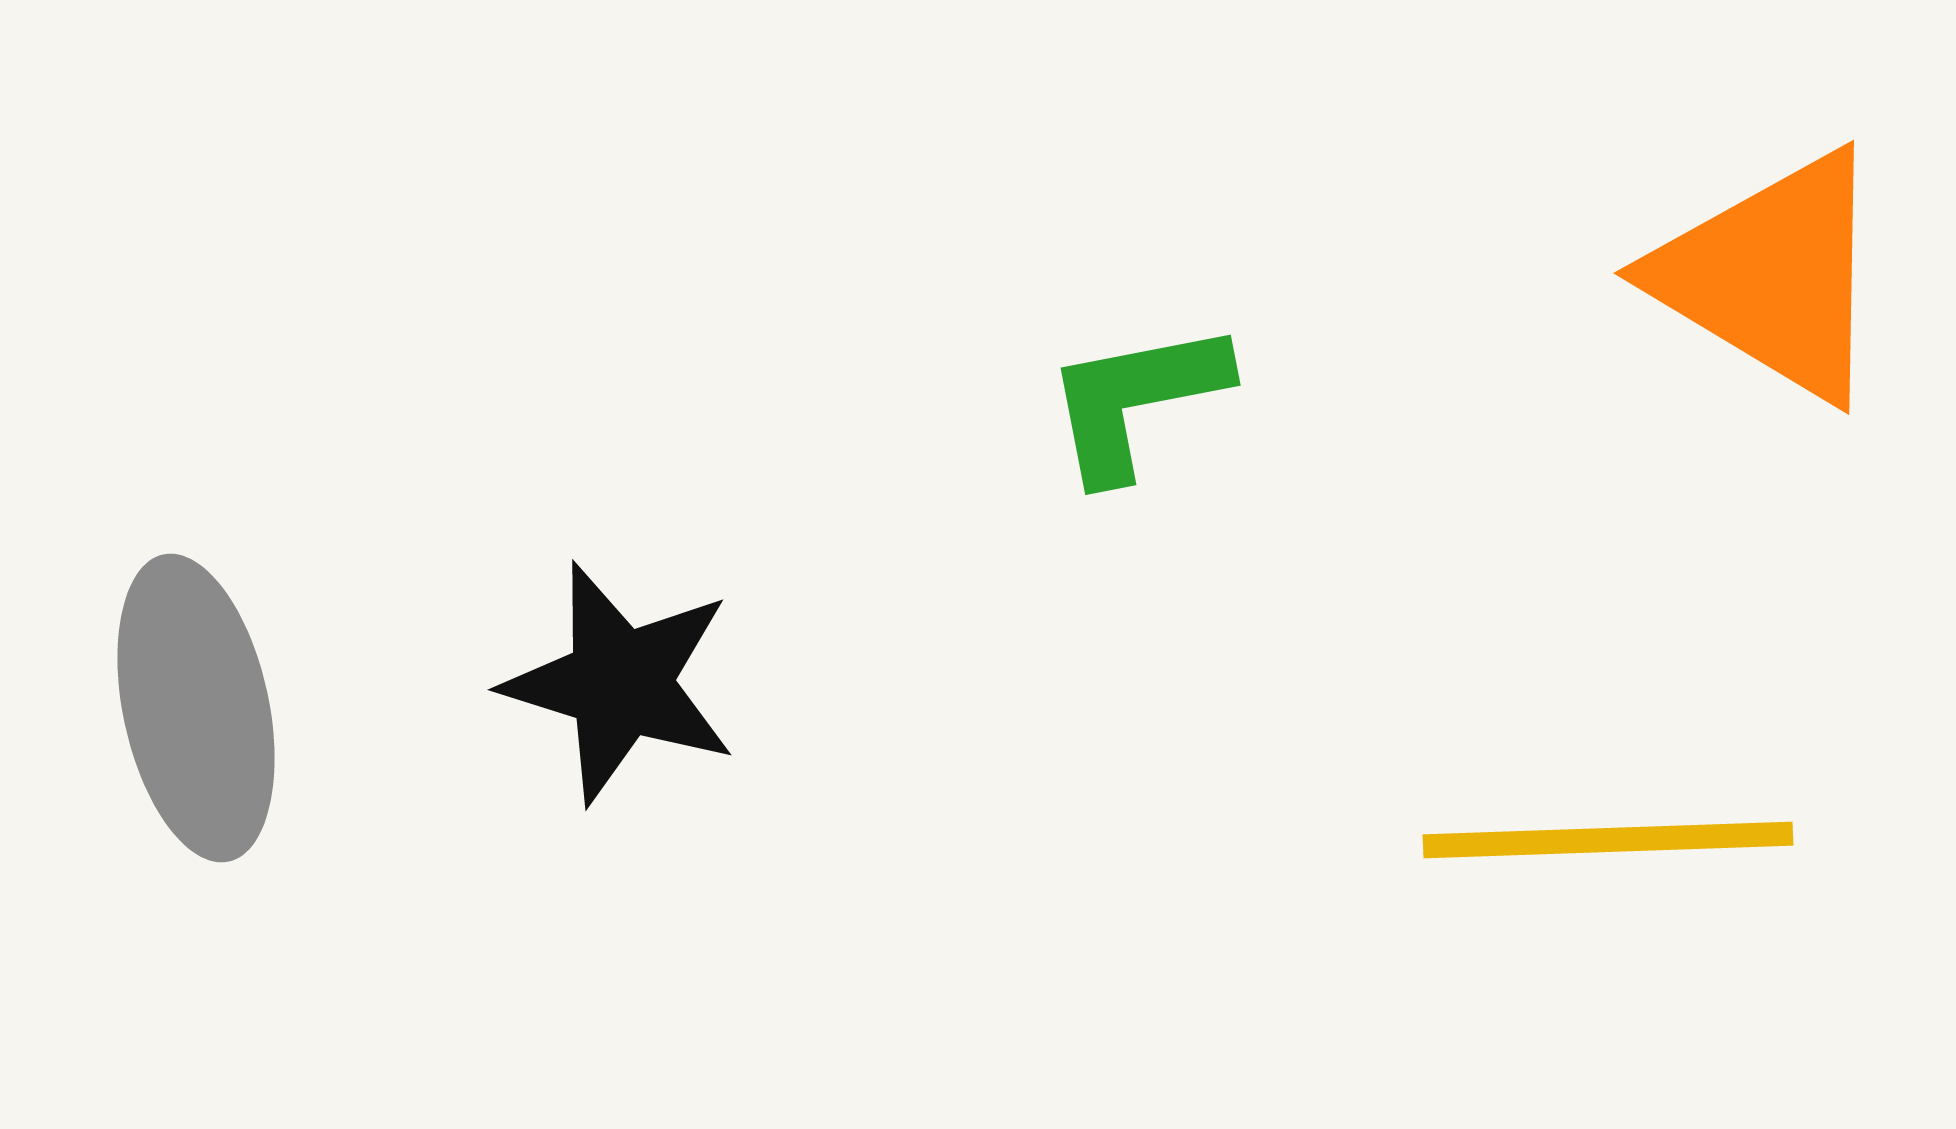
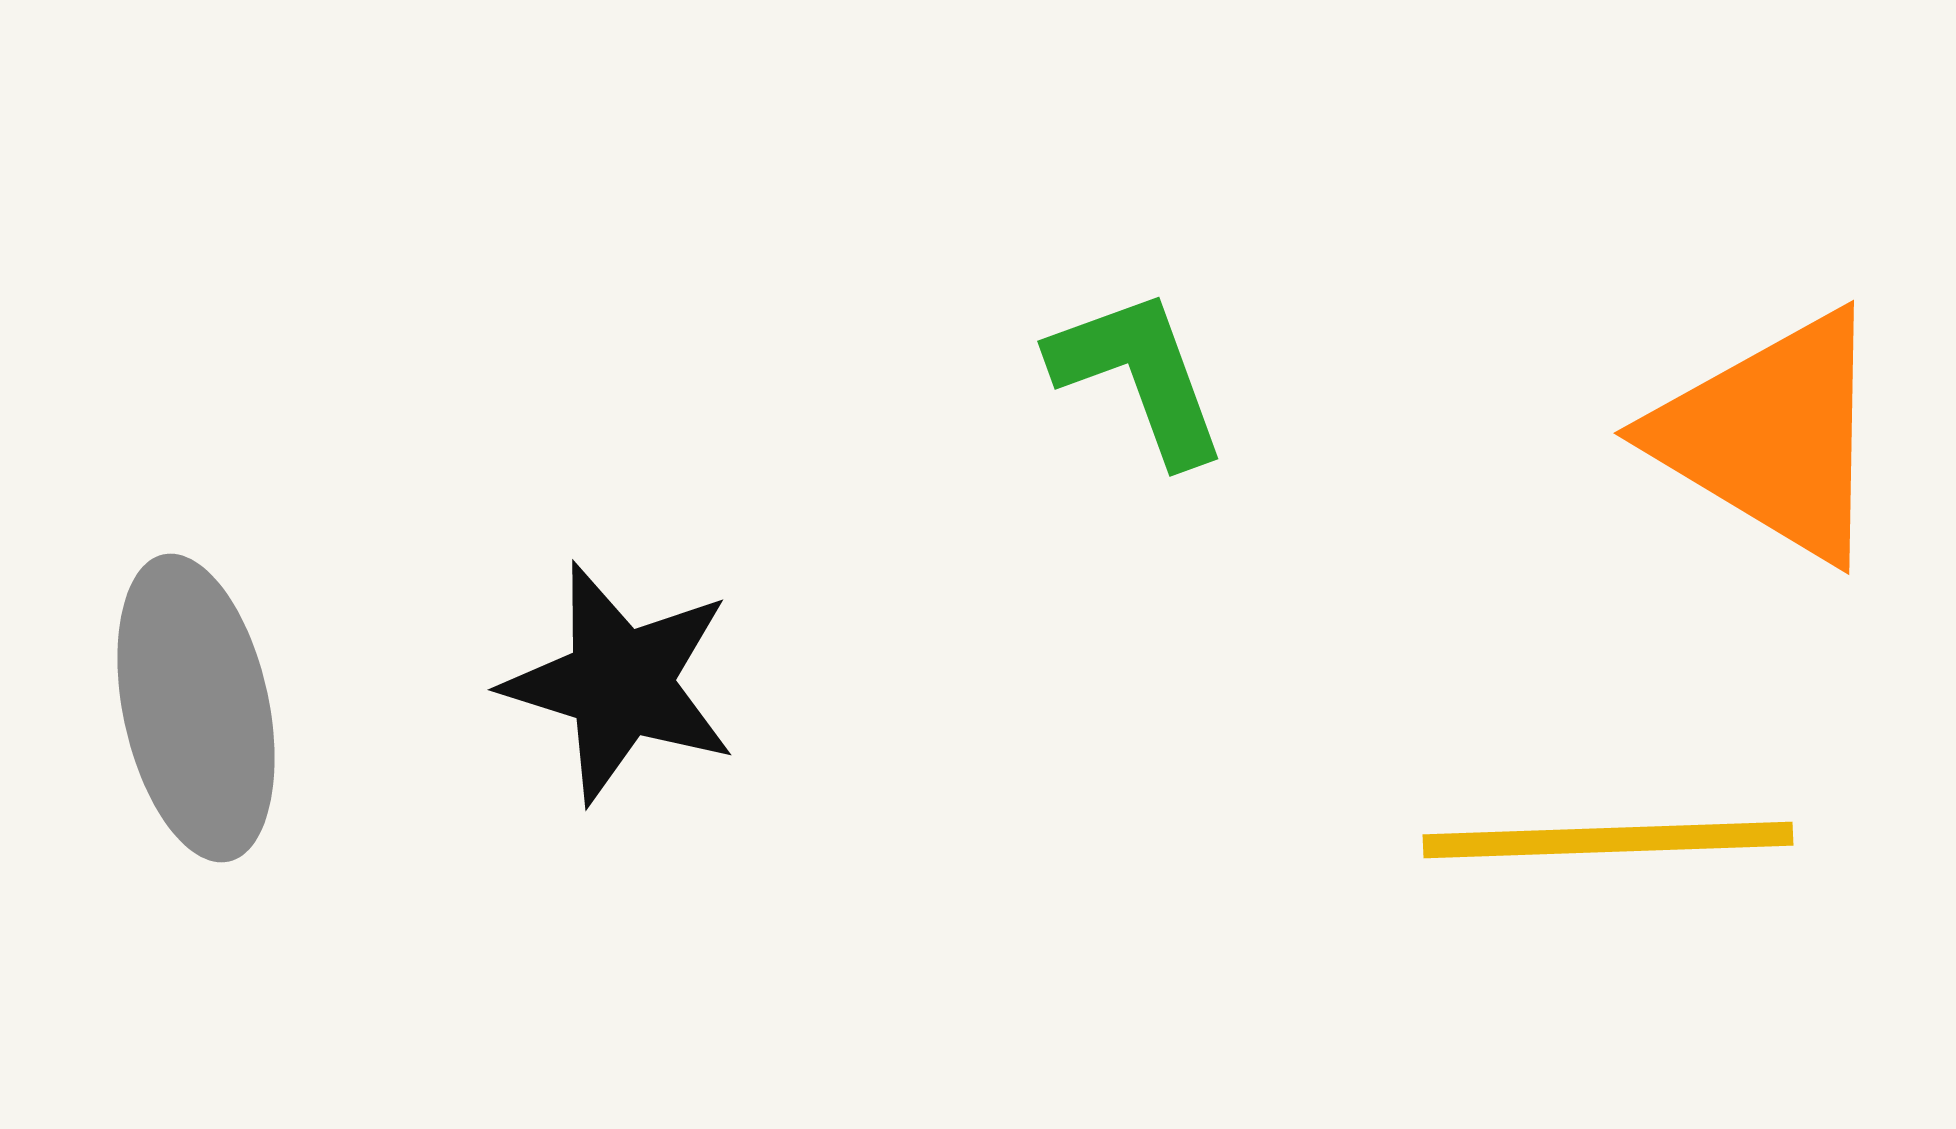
orange triangle: moved 160 px down
green L-shape: moved 3 px right, 24 px up; rotated 81 degrees clockwise
